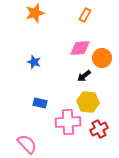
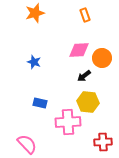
orange rectangle: rotated 48 degrees counterclockwise
pink diamond: moved 1 px left, 2 px down
red cross: moved 4 px right, 13 px down; rotated 24 degrees clockwise
